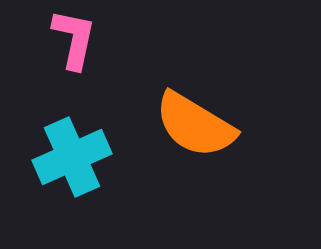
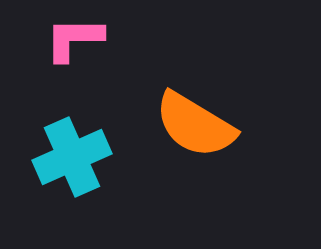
pink L-shape: rotated 102 degrees counterclockwise
